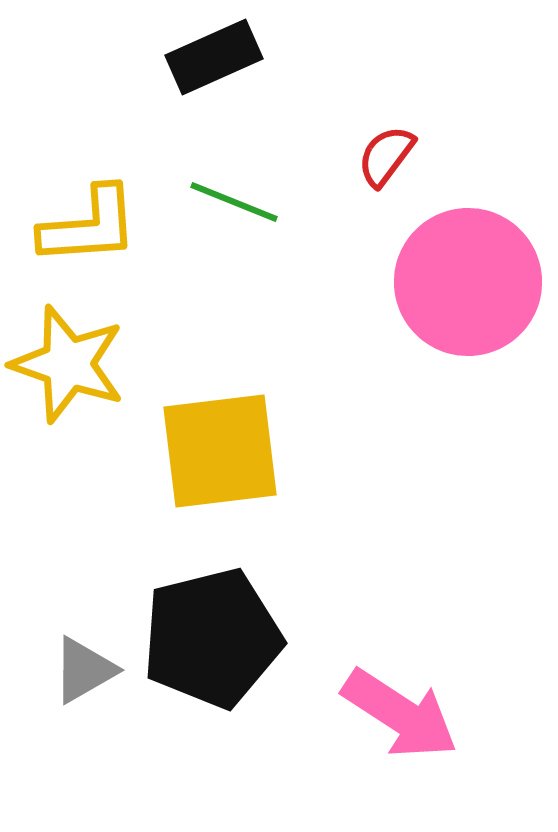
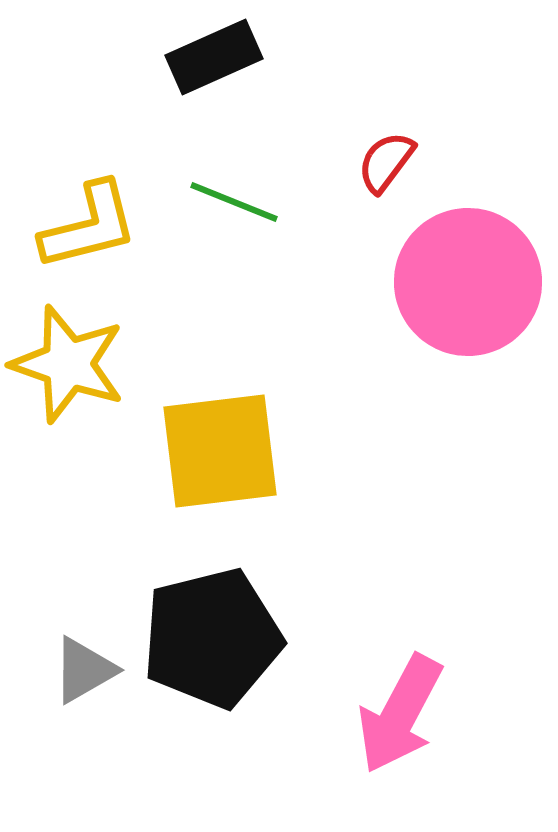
red semicircle: moved 6 px down
yellow L-shape: rotated 10 degrees counterclockwise
pink arrow: rotated 85 degrees clockwise
